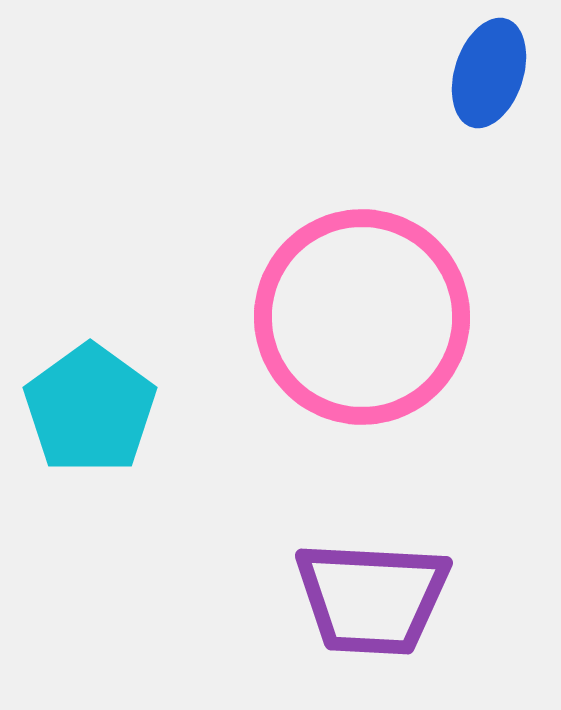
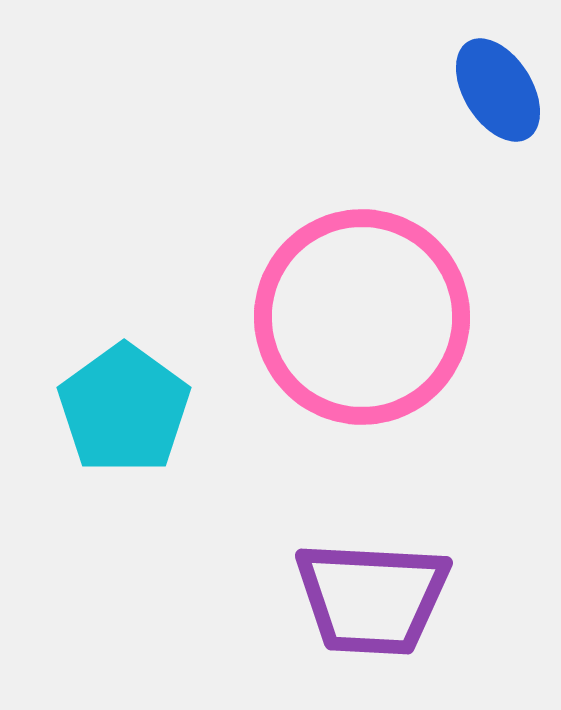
blue ellipse: moved 9 px right, 17 px down; rotated 50 degrees counterclockwise
cyan pentagon: moved 34 px right
